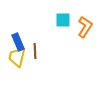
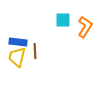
blue rectangle: rotated 60 degrees counterclockwise
